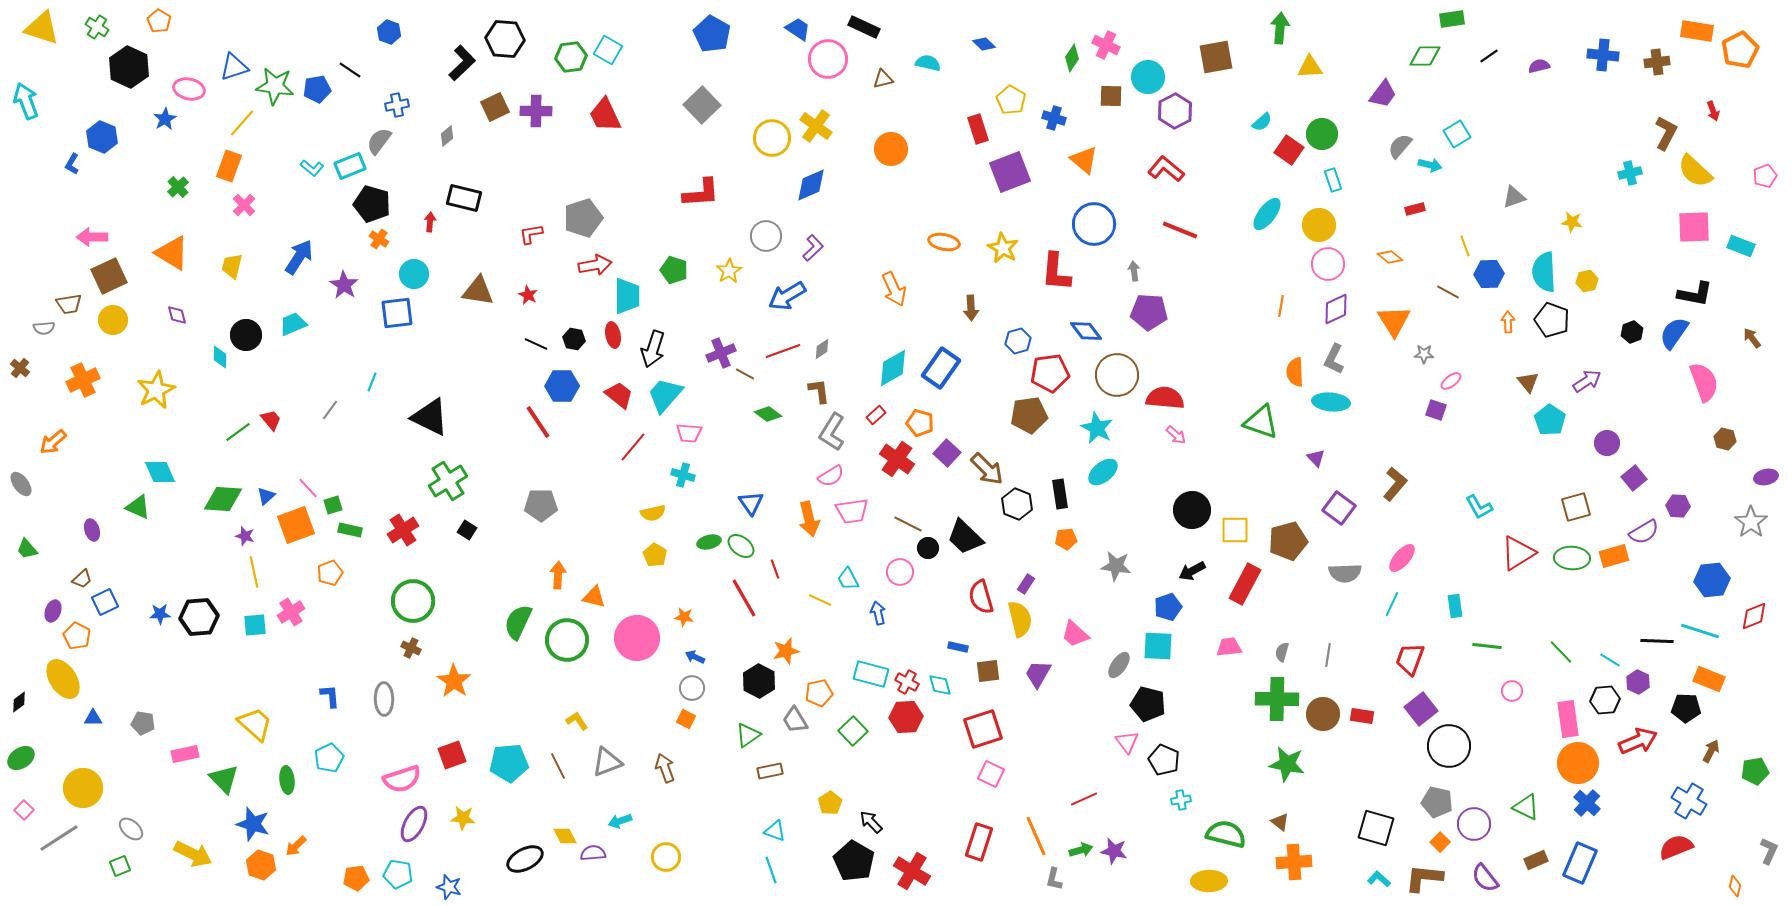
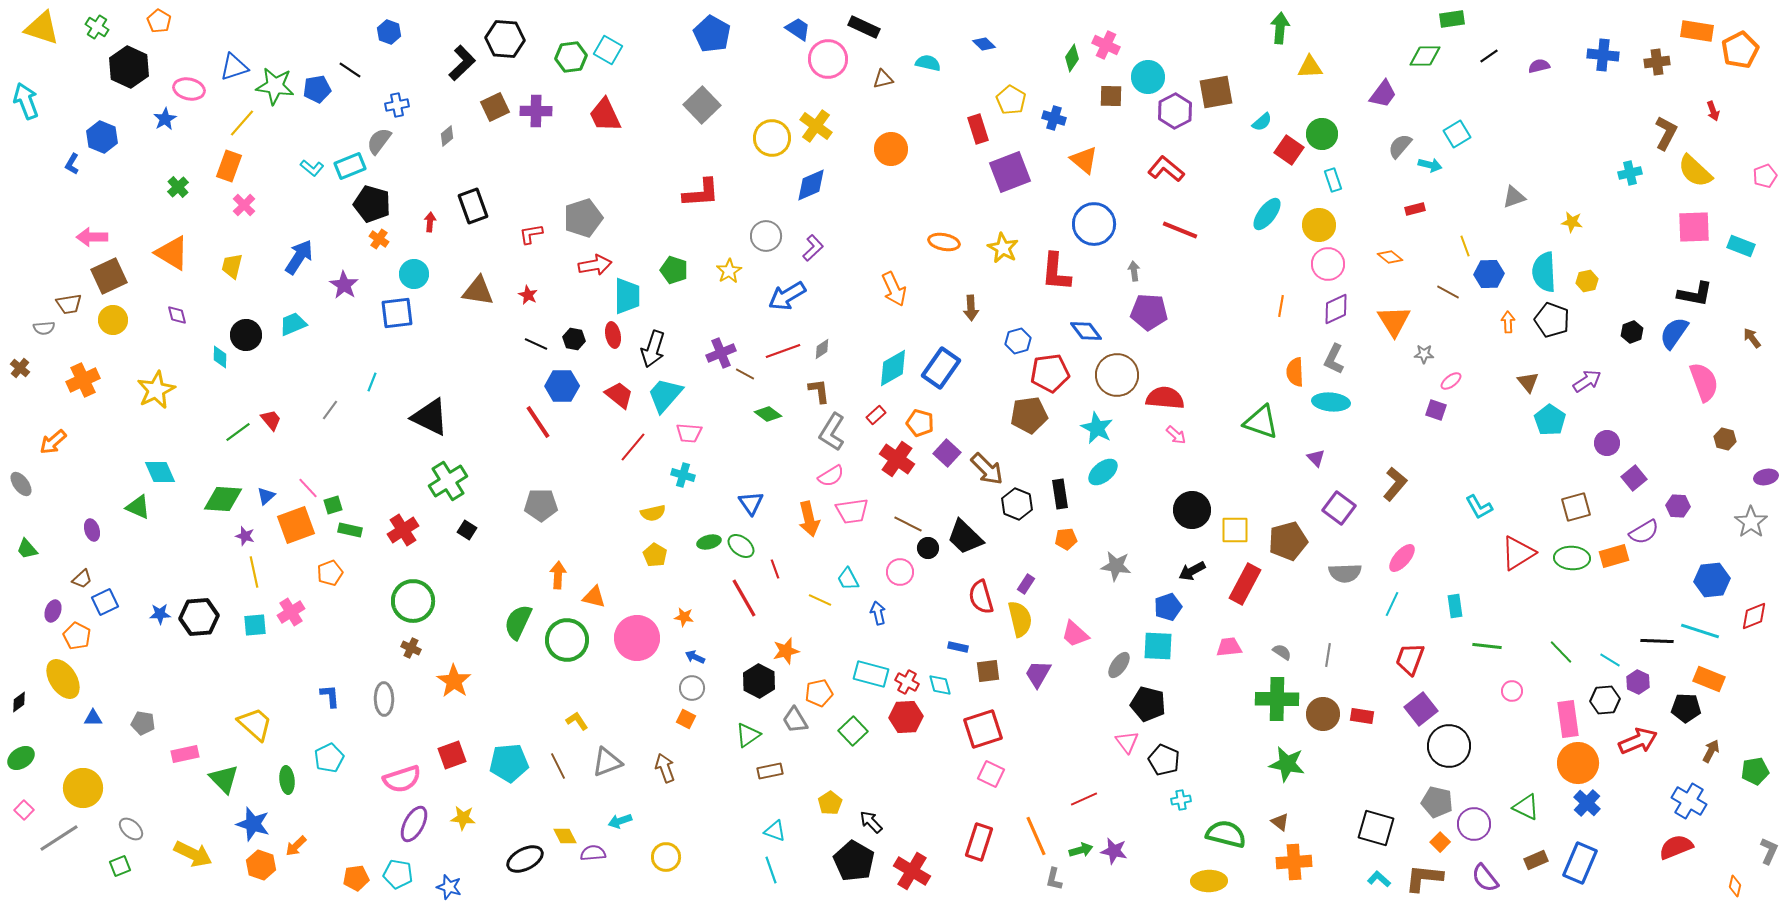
brown square at (1216, 57): moved 35 px down
black rectangle at (464, 198): moved 9 px right, 8 px down; rotated 56 degrees clockwise
gray semicircle at (1282, 652): rotated 108 degrees clockwise
